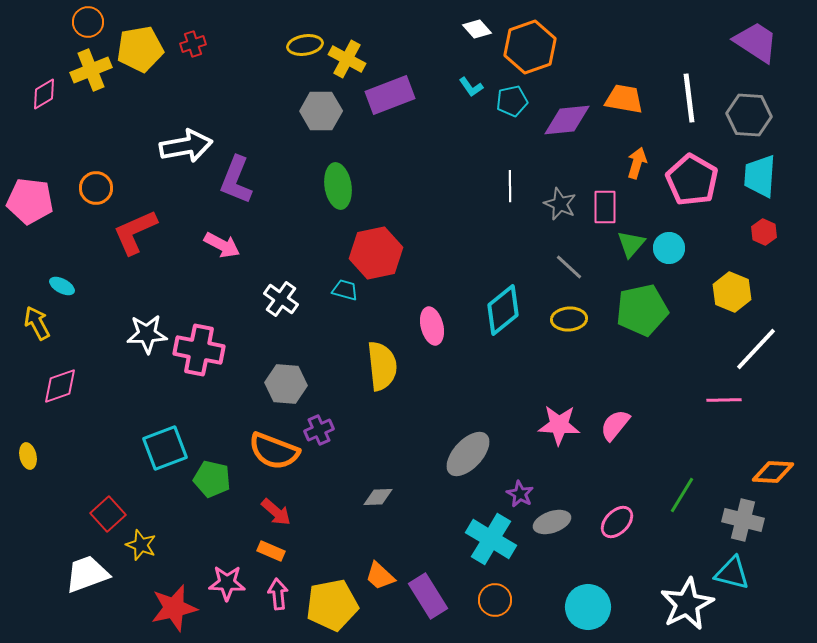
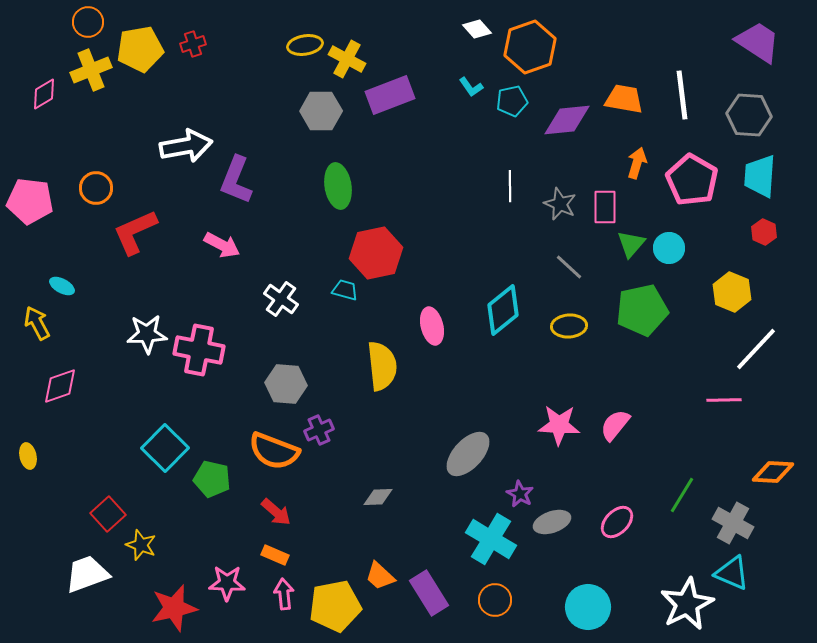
purple trapezoid at (756, 42): moved 2 px right
white line at (689, 98): moved 7 px left, 3 px up
yellow ellipse at (569, 319): moved 7 px down
cyan square at (165, 448): rotated 24 degrees counterclockwise
gray cross at (743, 520): moved 10 px left, 3 px down; rotated 15 degrees clockwise
orange rectangle at (271, 551): moved 4 px right, 4 px down
cyan triangle at (732, 573): rotated 9 degrees clockwise
pink arrow at (278, 594): moved 6 px right
purple rectangle at (428, 596): moved 1 px right, 3 px up
yellow pentagon at (332, 605): moved 3 px right, 1 px down
